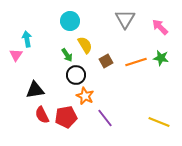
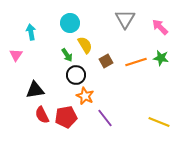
cyan circle: moved 2 px down
cyan arrow: moved 4 px right, 7 px up
